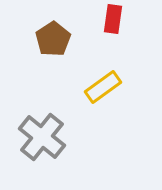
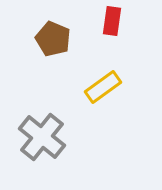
red rectangle: moved 1 px left, 2 px down
brown pentagon: rotated 16 degrees counterclockwise
